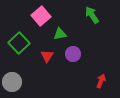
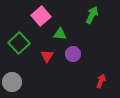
green arrow: rotated 60 degrees clockwise
green triangle: rotated 16 degrees clockwise
